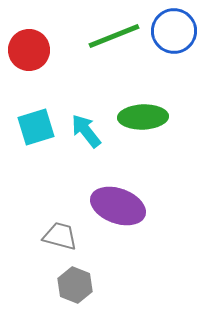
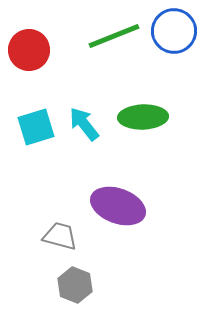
cyan arrow: moved 2 px left, 7 px up
